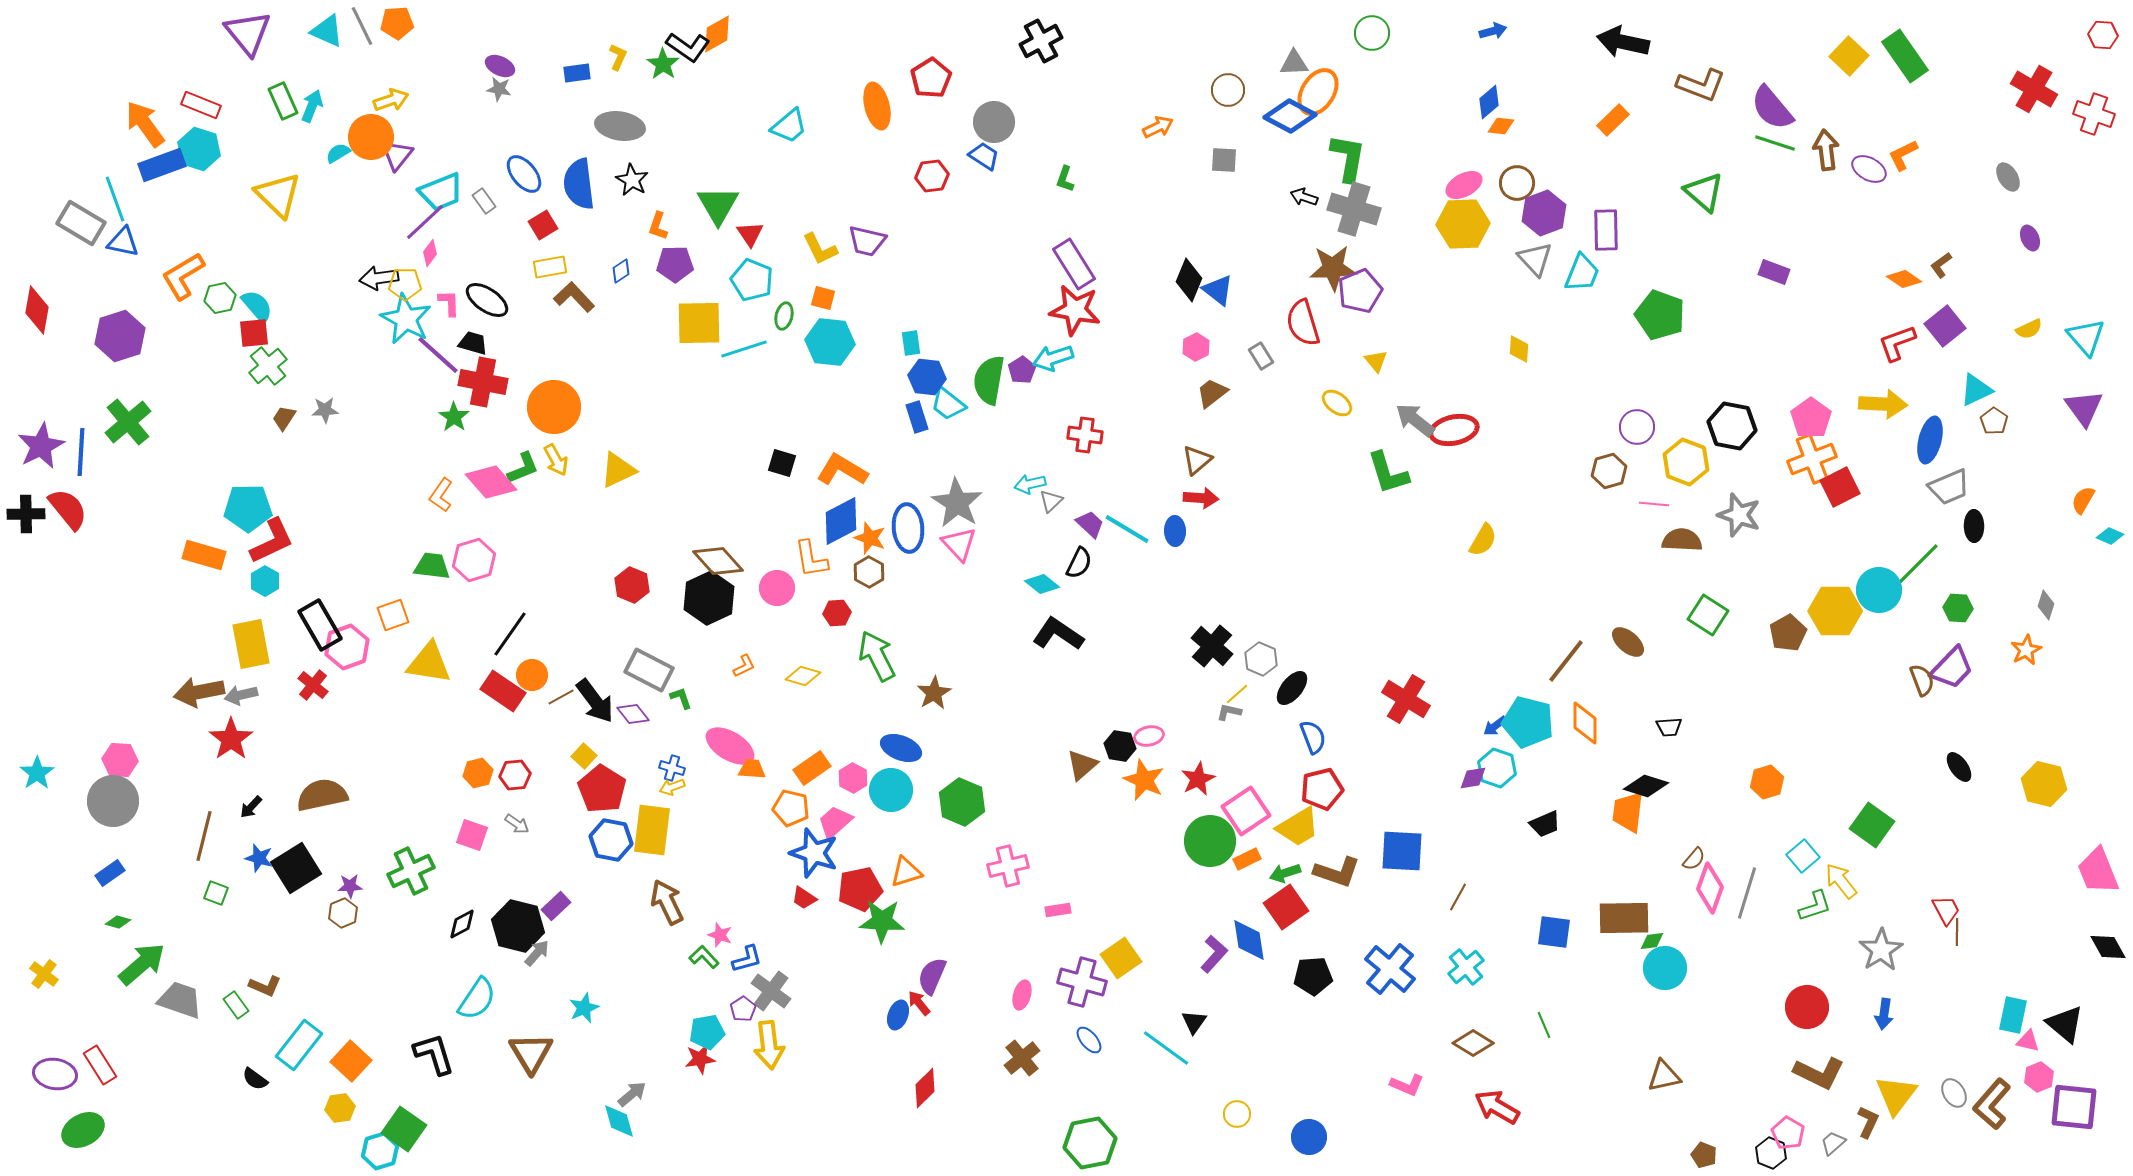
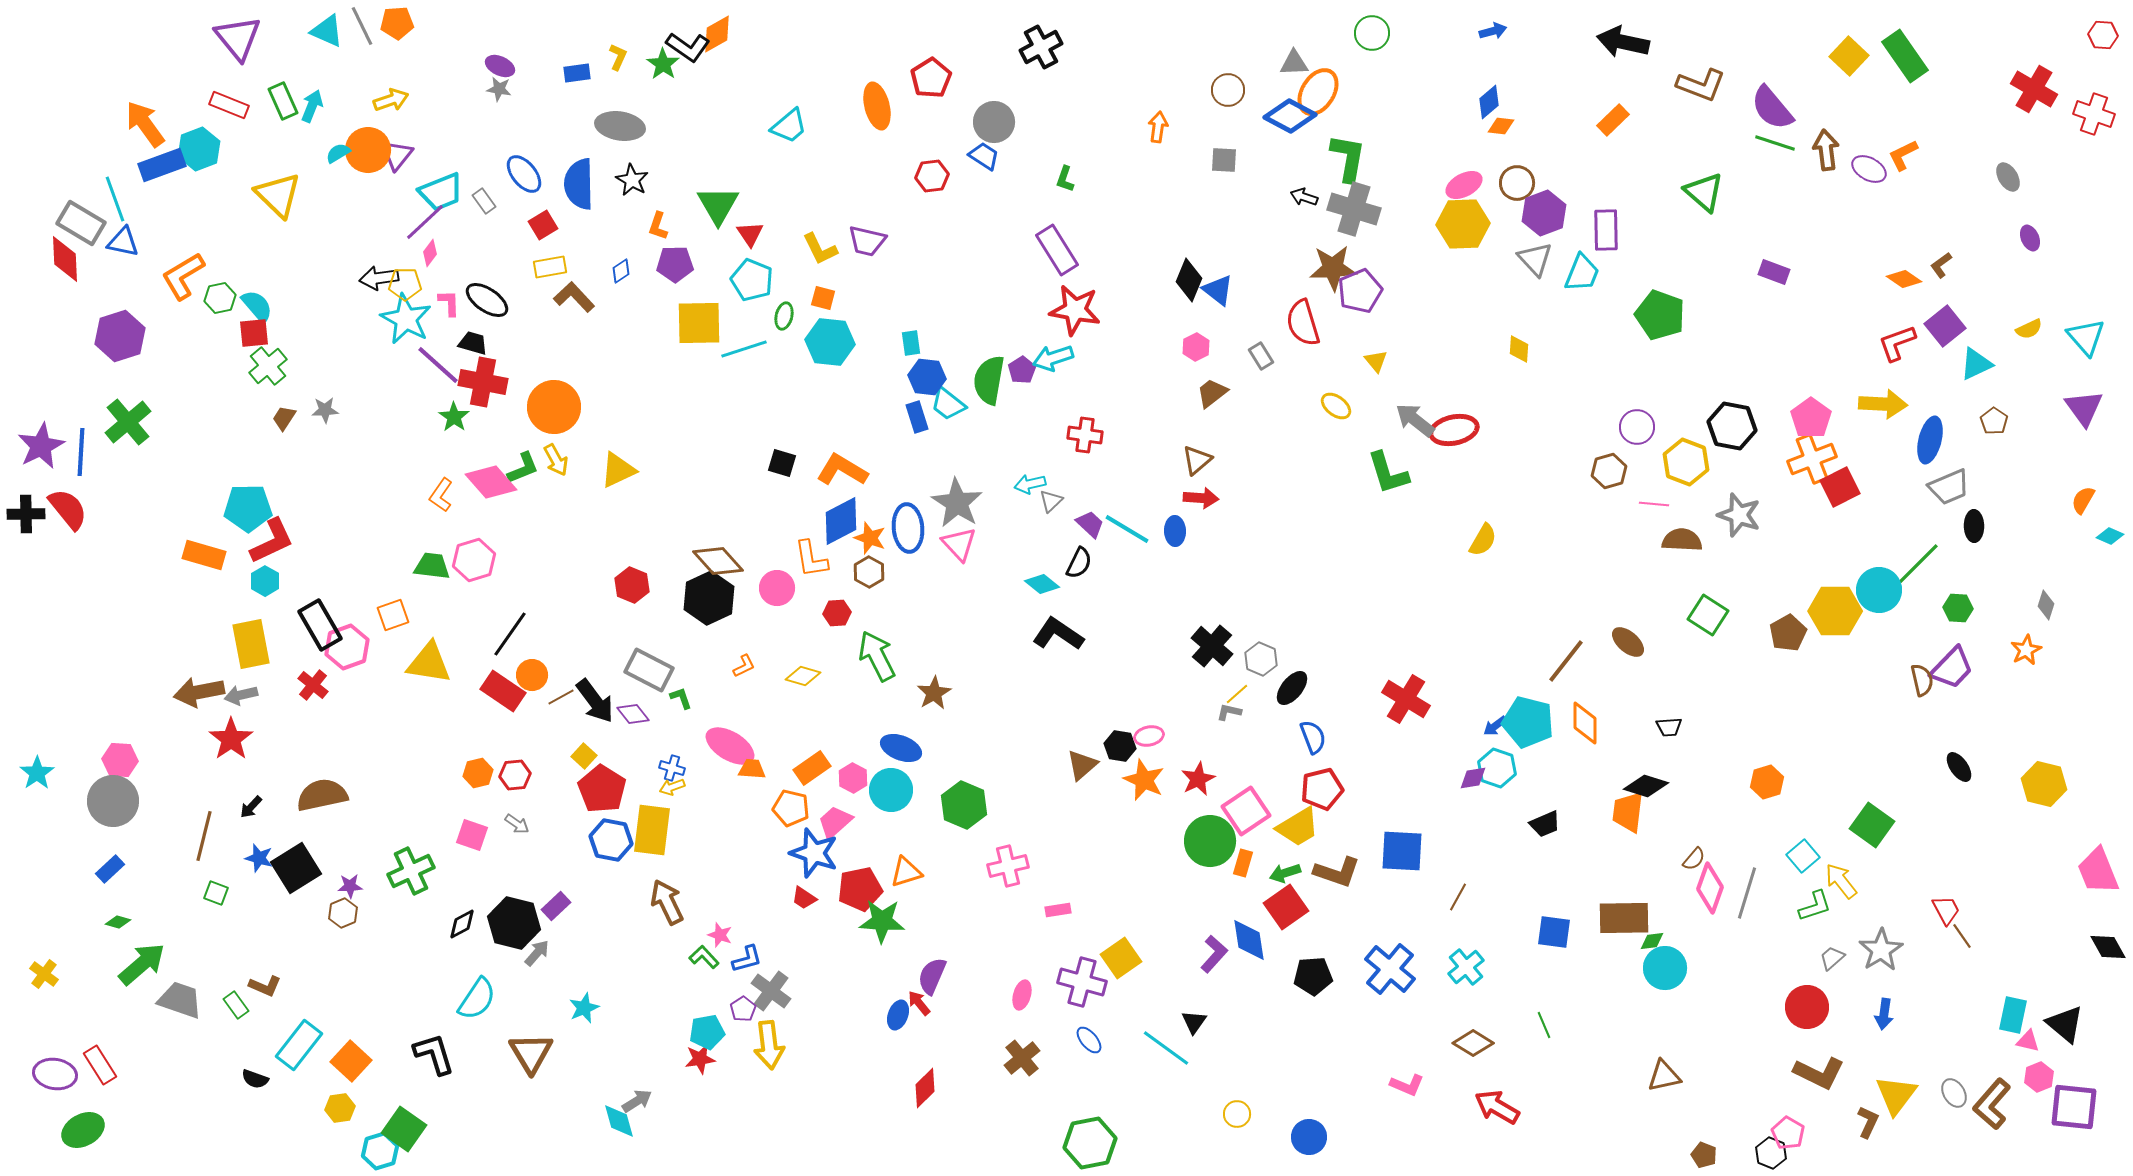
purple triangle at (248, 33): moved 10 px left, 5 px down
black cross at (1041, 41): moved 6 px down
red rectangle at (201, 105): moved 28 px right
orange arrow at (1158, 127): rotated 56 degrees counterclockwise
orange circle at (371, 137): moved 3 px left, 13 px down
cyan hexagon at (199, 149): rotated 21 degrees clockwise
blue semicircle at (579, 184): rotated 6 degrees clockwise
purple rectangle at (1074, 264): moved 17 px left, 14 px up
red diamond at (37, 310): moved 28 px right, 51 px up; rotated 12 degrees counterclockwise
purple line at (438, 355): moved 10 px down
cyan triangle at (1976, 390): moved 26 px up
yellow ellipse at (1337, 403): moved 1 px left, 3 px down
brown semicircle at (1922, 680): rotated 8 degrees clockwise
green hexagon at (962, 802): moved 2 px right, 3 px down
orange rectangle at (1247, 859): moved 4 px left, 4 px down; rotated 48 degrees counterclockwise
blue rectangle at (110, 873): moved 4 px up; rotated 8 degrees counterclockwise
black hexagon at (518, 926): moved 4 px left, 3 px up
brown line at (1957, 932): moved 5 px right, 4 px down; rotated 36 degrees counterclockwise
black semicircle at (255, 1079): rotated 16 degrees counterclockwise
gray arrow at (632, 1094): moved 5 px right, 7 px down; rotated 8 degrees clockwise
gray trapezoid at (1833, 1143): moved 1 px left, 185 px up
